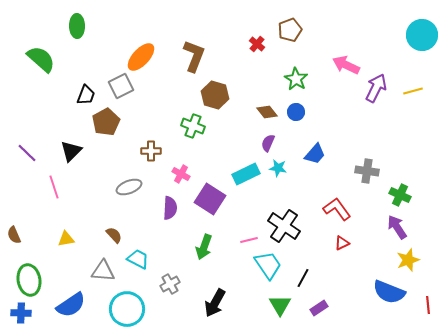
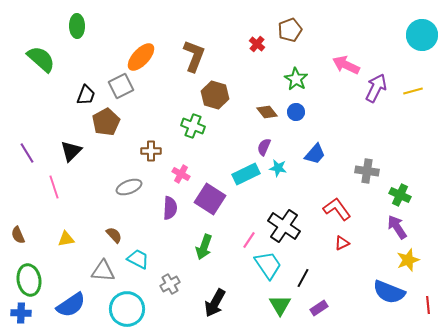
purple semicircle at (268, 143): moved 4 px left, 4 px down
purple line at (27, 153): rotated 15 degrees clockwise
brown semicircle at (14, 235): moved 4 px right
pink line at (249, 240): rotated 42 degrees counterclockwise
